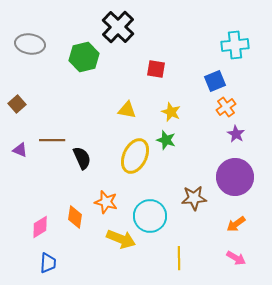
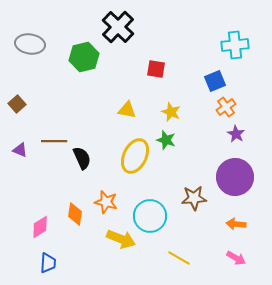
brown line: moved 2 px right, 1 px down
orange diamond: moved 3 px up
orange arrow: rotated 42 degrees clockwise
yellow line: rotated 60 degrees counterclockwise
